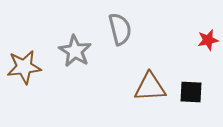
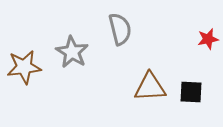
red star: moved 1 px up
gray star: moved 3 px left, 1 px down
